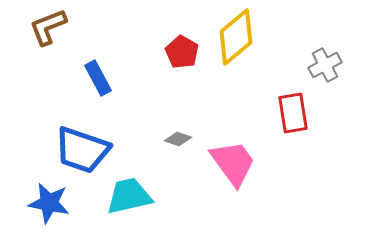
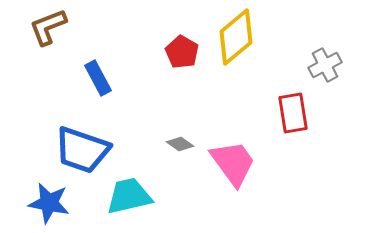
gray diamond: moved 2 px right, 5 px down; rotated 16 degrees clockwise
